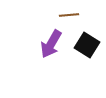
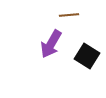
black square: moved 11 px down
